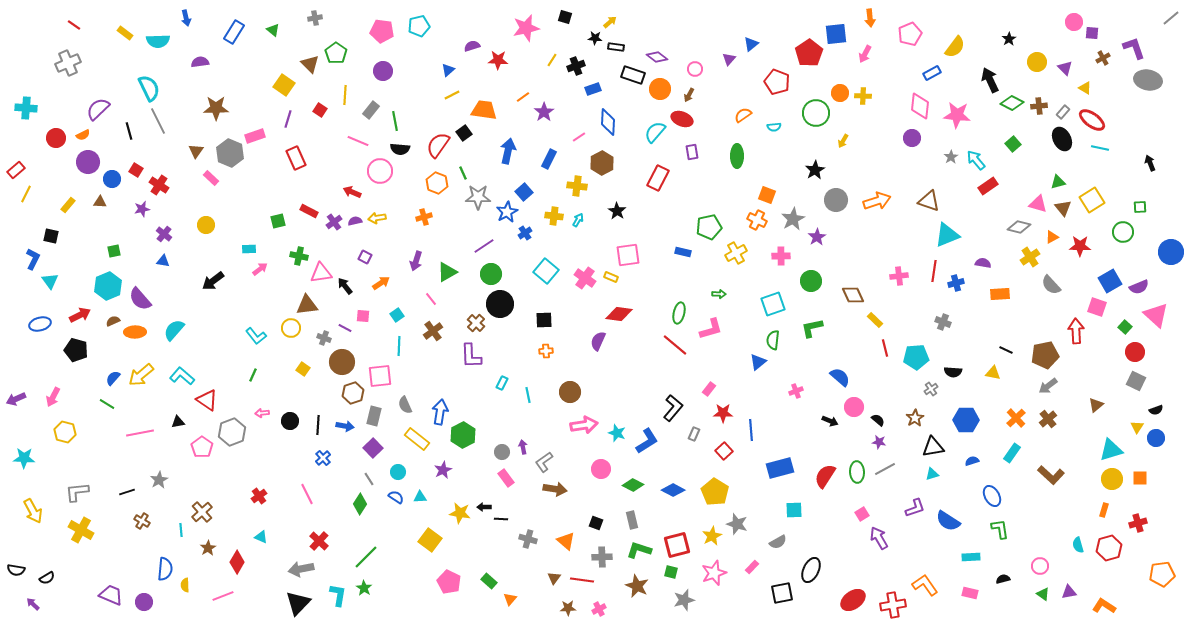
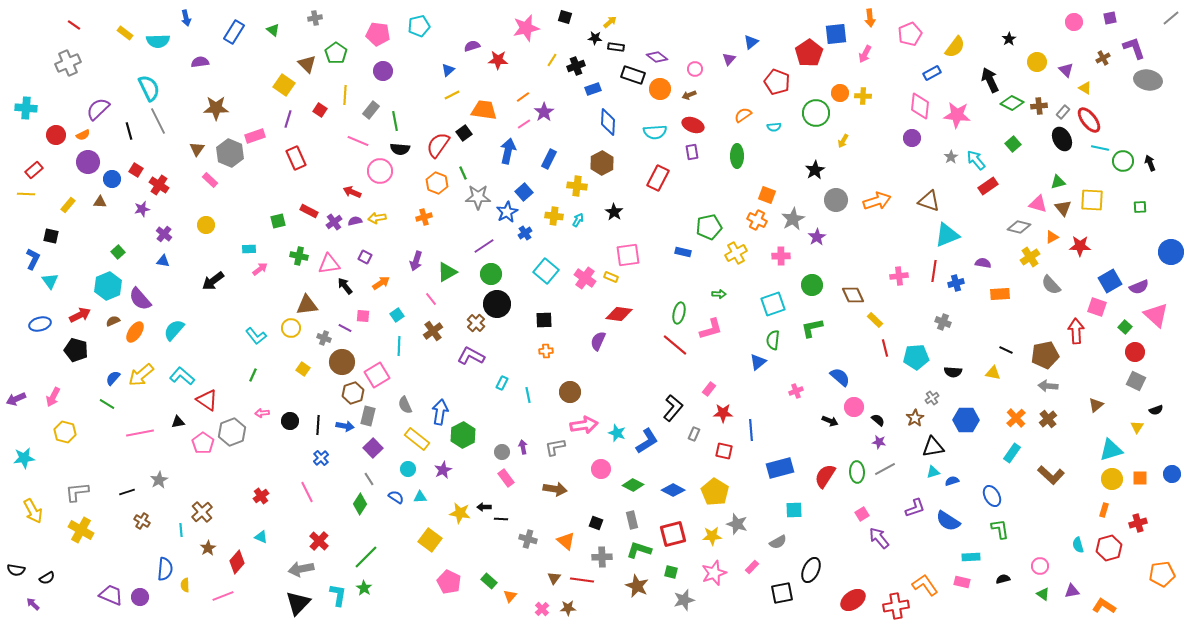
pink pentagon at (382, 31): moved 4 px left, 3 px down
purple square at (1092, 33): moved 18 px right, 15 px up; rotated 16 degrees counterclockwise
blue triangle at (751, 44): moved 2 px up
brown triangle at (310, 64): moved 3 px left
purple triangle at (1065, 68): moved 1 px right, 2 px down
brown arrow at (689, 95): rotated 40 degrees clockwise
red ellipse at (682, 119): moved 11 px right, 6 px down
red ellipse at (1092, 120): moved 3 px left; rotated 16 degrees clockwise
cyan semicircle at (655, 132): rotated 135 degrees counterclockwise
pink line at (579, 137): moved 55 px left, 13 px up
red circle at (56, 138): moved 3 px up
brown triangle at (196, 151): moved 1 px right, 2 px up
red rectangle at (16, 170): moved 18 px right
pink rectangle at (211, 178): moved 1 px left, 2 px down
yellow line at (26, 194): rotated 66 degrees clockwise
yellow square at (1092, 200): rotated 35 degrees clockwise
black star at (617, 211): moved 3 px left, 1 px down
green circle at (1123, 232): moved 71 px up
green square at (114, 251): moved 4 px right, 1 px down; rotated 32 degrees counterclockwise
pink triangle at (321, 273): moved 8 px right, 9 px up
green circle at (811, 281): moved 1 px right, 4 px down
black circle at (500, 304): moved 3 px left
orange ellipse at (135, 332): rotated 55 degrees counterclockwise
purple L-shape at (471, 356): rotated 120 degrees clockwise
pink square at (380, 376): moved 3 px left, 1 px up; rotated 25 degrees counterclockwise
gray arrow at (1048, 386): rotated 42 degrees clockwise
gray cross at (931, 389): moved 1 px right, 9 px down
gray rectangle at (374, 416): moved 6 px left
blue circle at (1156, 438): moved 16 px right, 36 px down
pink pentagon at (202, 447): moved 1 px right, 4 px up
red square at (724, 451): rotated 36 degrees counterclockwise
cyan star at (24, 458): rotated 10 degrees counterclockwise
blue cross at (323, 458): moved 2 px left
blue semicircle at (972, 461): moved 20 px left, 20 px down
gray L-shape at (544, 462): moved 11 px right, 15 px up; rotated 25 degrees clockwise
cyan circle at (398, 472): moved 10 px right, 3 px up
cyan triangle at (932, 474): moved 1 px right, 2 px up
pink line at (307, 494): moved 2 px up
red cross at (259, 496): moved 2 px right
yellow star at (712, 536): rotated 24 degrees clockwise
purple arrow at (879, 538): rotated 10 degrees counterclockwise
red square at (677, 545): moved 4 px left, 11 px up
red diamond at (237, 562): rotated 10 degrees clockwise
purple triangle at (1069, 592): moved 3 px right, 1 px up
pink rectangle at (970, 593): moved 8 px left, 11 px up
orange triangle at (510, 599): moved 3 px up
purple circle at (144, 602): moved 4 px left, 5 px up
red cross at (893, 605): moved 3 px right, 1 px down
pink cross at (599, 609): moved 57 px left; rotated 16 degrees counterclockwise
